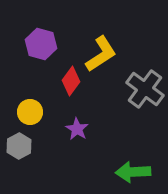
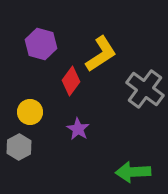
purple star: moved 1 px right
gray hexagon: moved 1 px down
